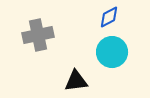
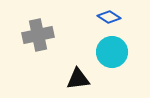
blue diamond: rotated 60 degrees clockwise
black triangle: moved 2 px right, 2 px up
